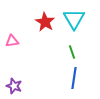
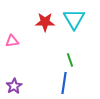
red star: rotated 30 degrees counterclockwise
green line: moved 2 px left, 8 px down
blue line: moved 10 px left, 5 px down
purple star: rotated 21 degrees clockwise
